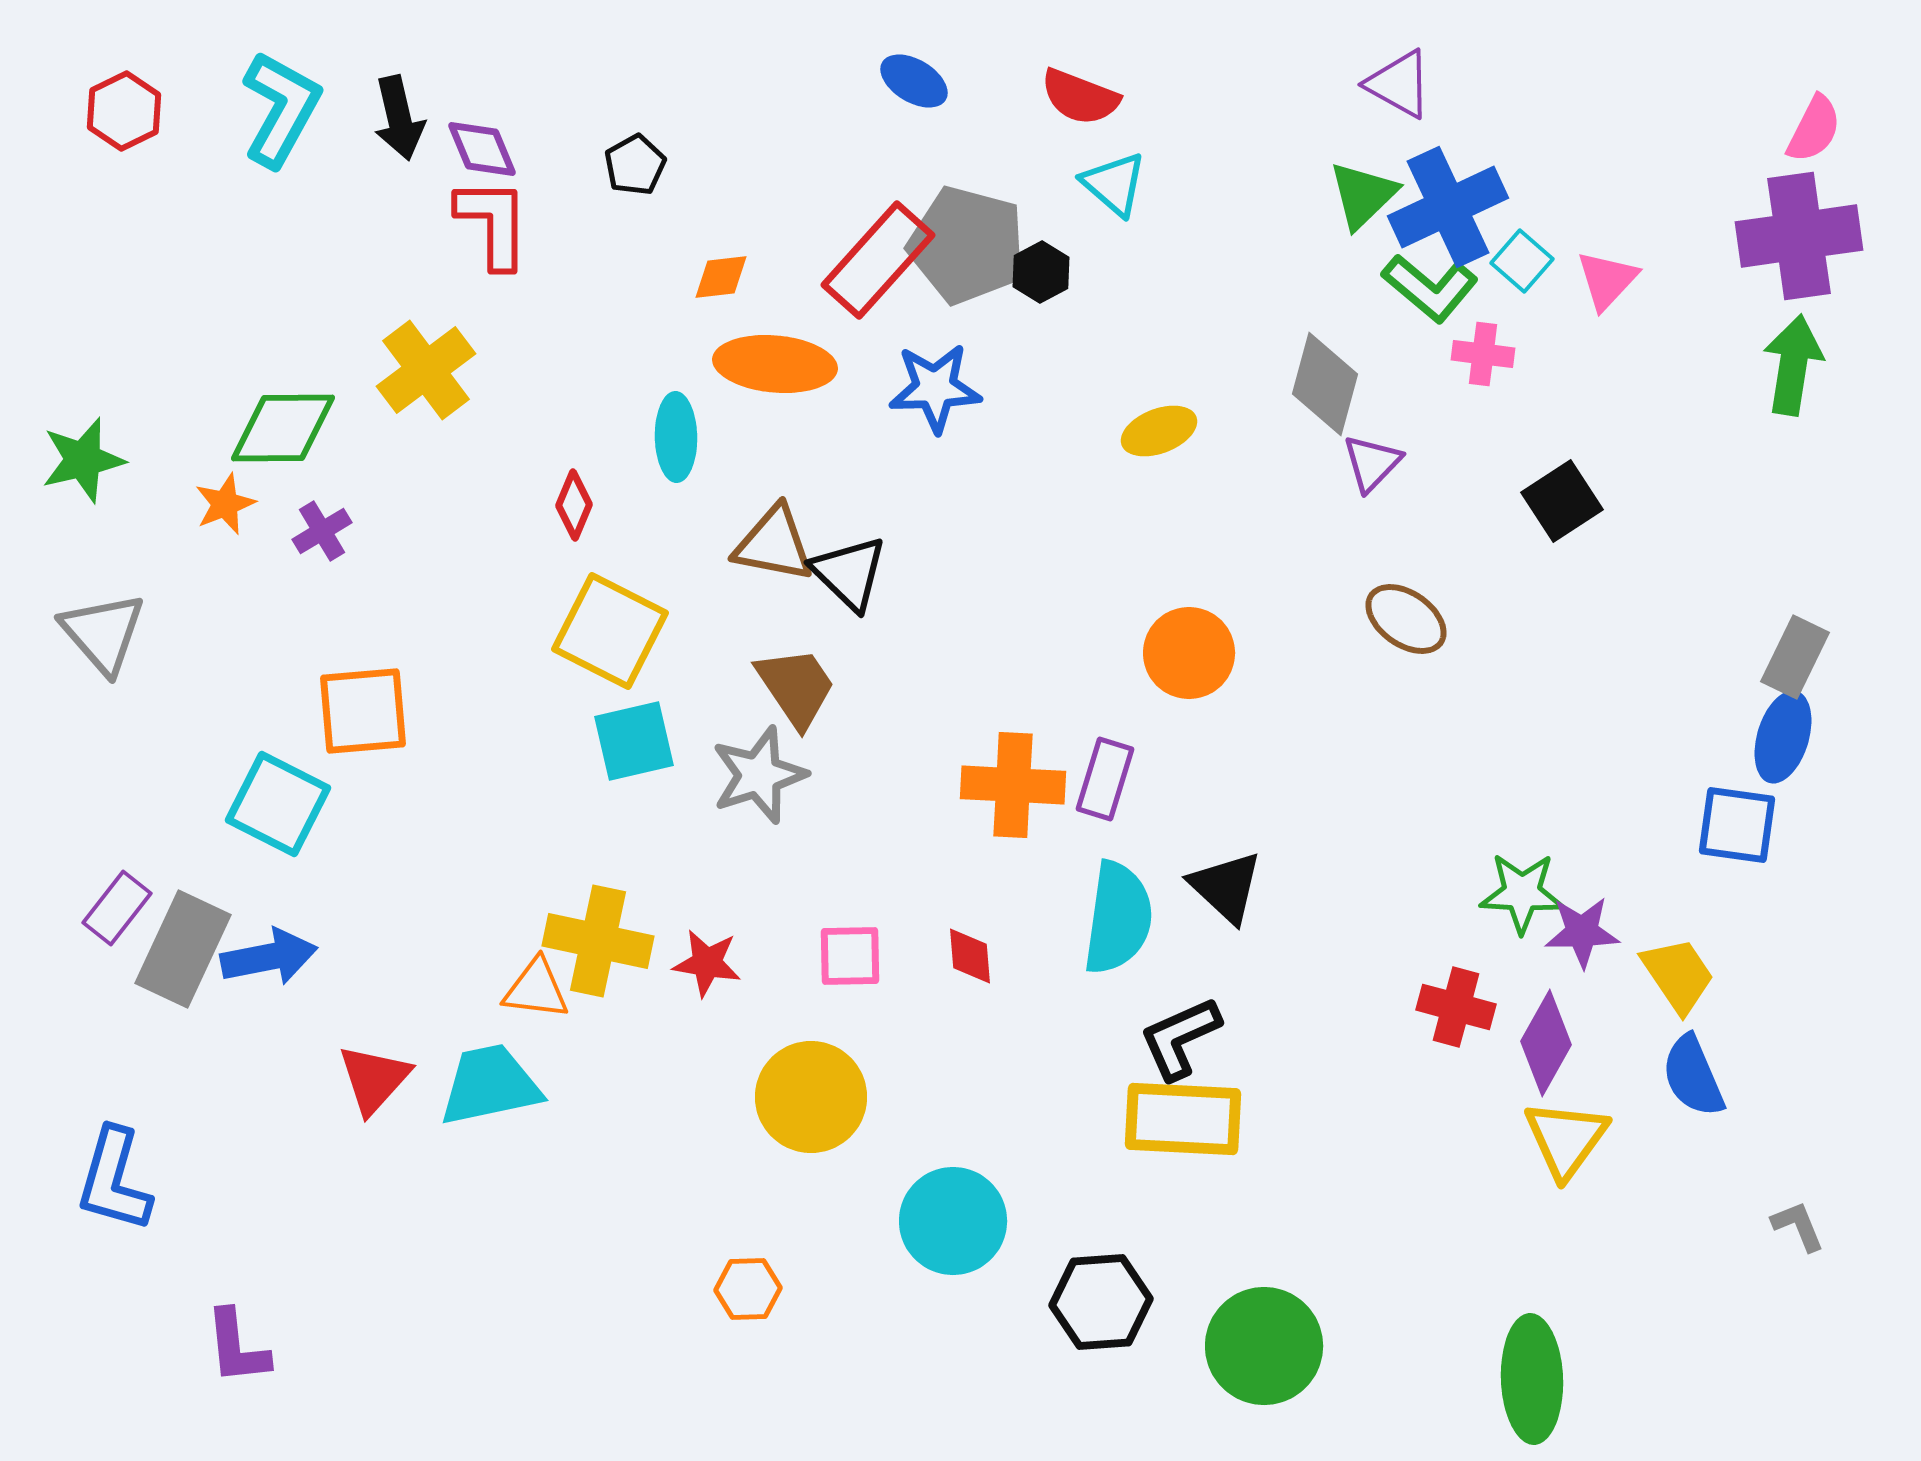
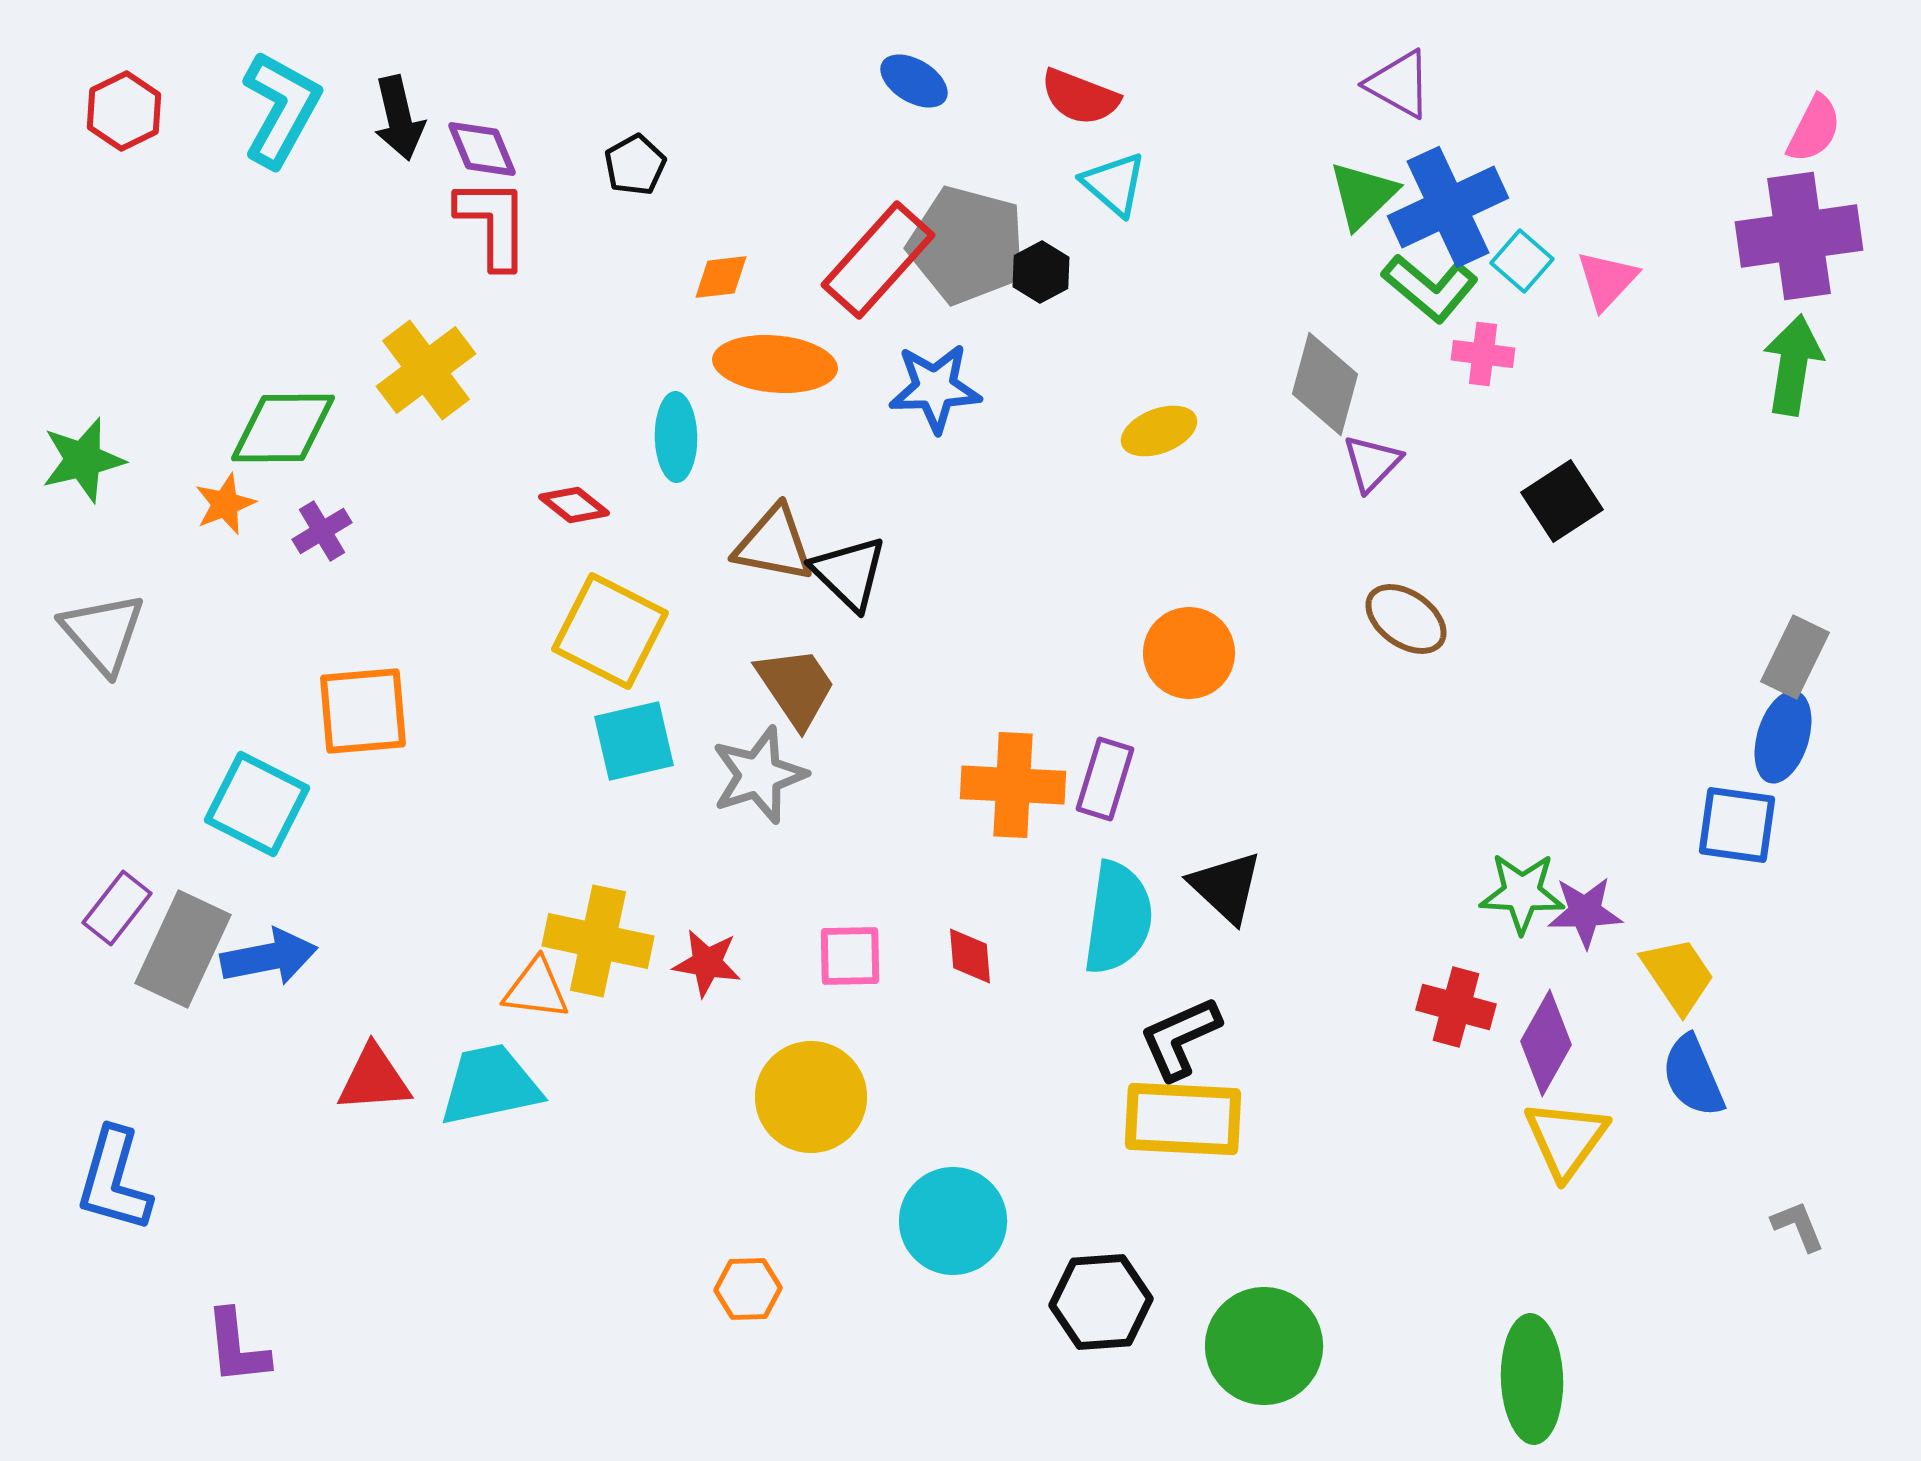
red diamond at (574, 505): rotated 74 degrees counterclockwise
cyan square at (278, 804): moved 21 px left
purple star at (1582, 932): moved 3 px right, 20 px up
red triangle at (374, 1079): rotated 44 degrees clockwise
